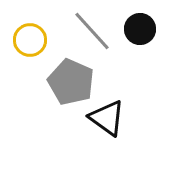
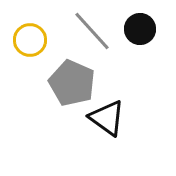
gray pentagon: moved 1 px right, 1 px down
